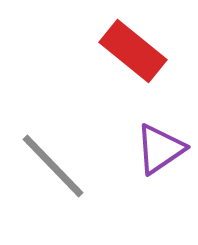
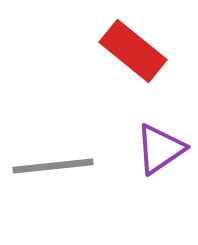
gray line: rotated 52 degrees counterclockwise
